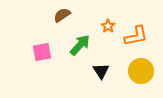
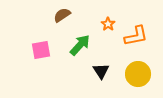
orange star: moved 2 px up
pink square: moved 1 px left, 2 px up
yellow circle: moved 3 px left, 3 px down
